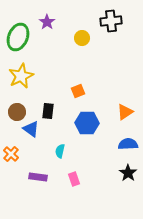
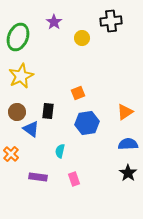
purple star: moved 7 px right
orange square: moved 2 px down
blue hexagon: rotated 10 degrees counterclockwise
